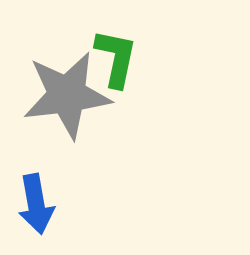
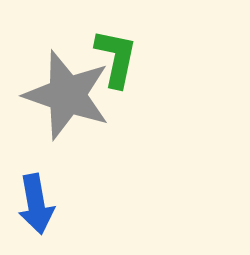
gray star: rotated 26 degrees clockwise
